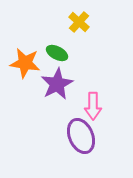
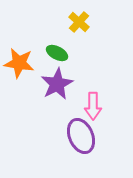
orange star: moved 6 px left
